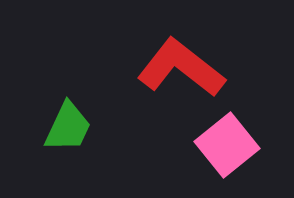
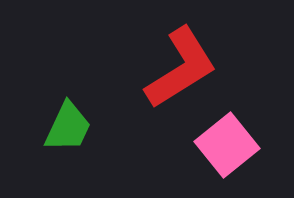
red L-shape: rotated 110 degrees clockwise
